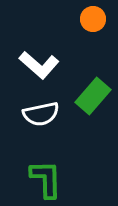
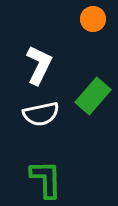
white L-shape: rotated 105 degrees counterclockwise
